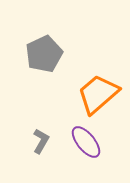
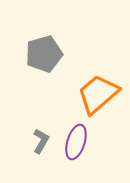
gray pentagon: rotated 9 degrees clockwise
purple ellipse: moved 10 px left; rotated 56 degrees clockwise
